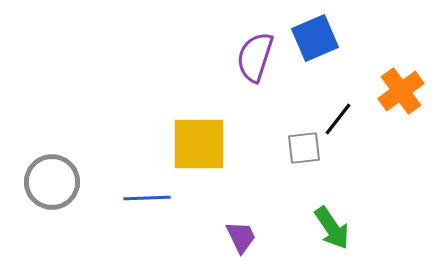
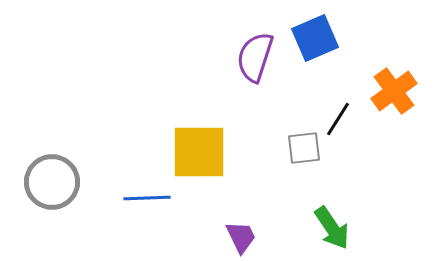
orange cross: moved 7 px left
black line: rotated 6 degrees counterclockwise
yellow square: moved 8 px down
